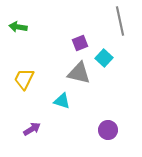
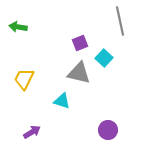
purple arrow: moved 3 px down
